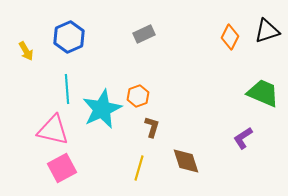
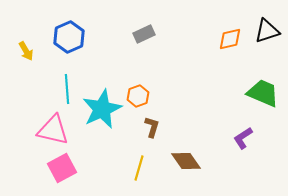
orange diamond: moved 2 px down; rotated 50 degrees clockwise
brown diamond: rotated 16 degrees counterclockwise
